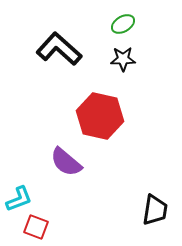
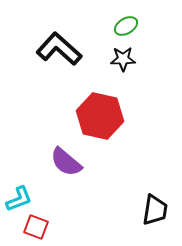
green ellipse: moved 3 px right, 2 px down
